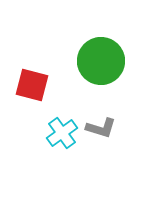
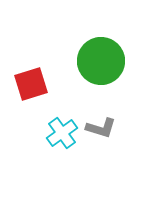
red square: moved 1 px left, 1 px up; rotated 32 degrees counterclockwise
